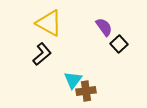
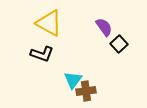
black L-shape: rotated 60 degrees clockwise
